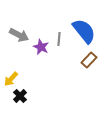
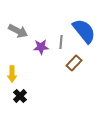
gray arrow: moved 1 px left, 4 px up
gray line: moved 2 px right, 3 px down
purple star: rotated 28 degrees counterclockwise
brown rectangle: moved 15 px left, 3 px down
yellow arrow: moved 1 px right, 5 px up; rotated 42 degrees counterclockwise
